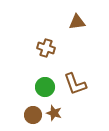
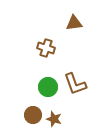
brown triangle: moved 3 px left, 1 px down
green circle: moved 3 px right
brown star: moved 6 px down
